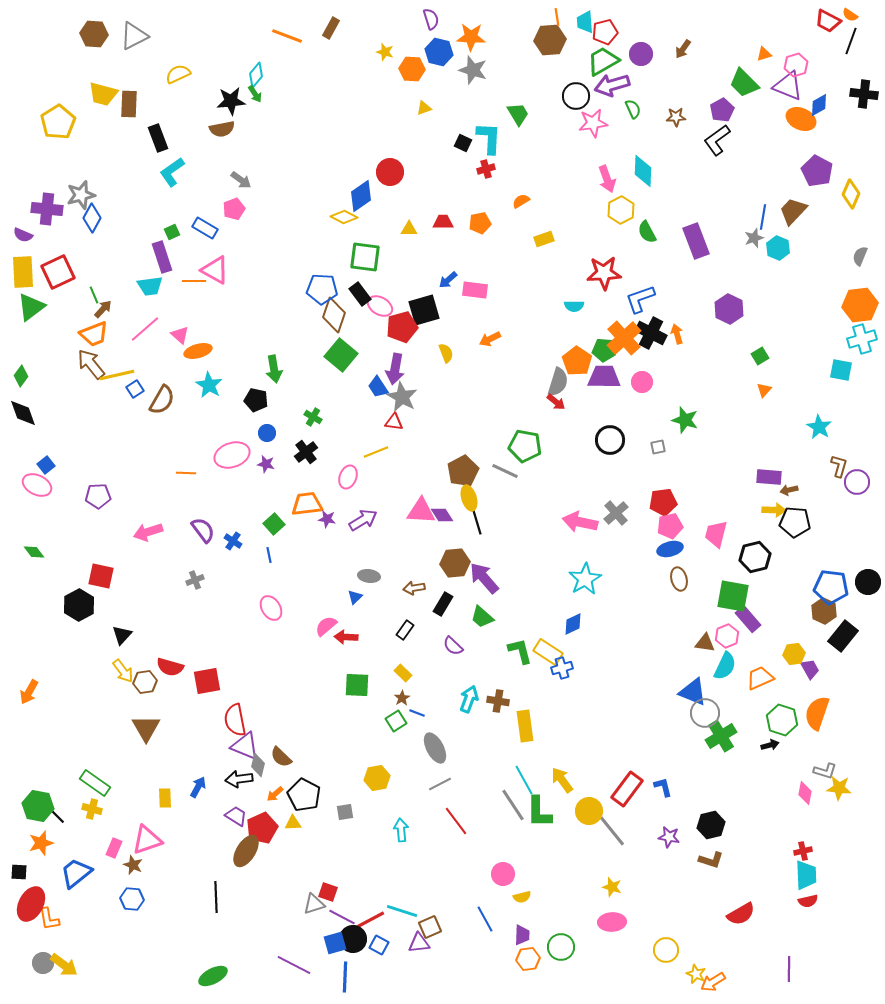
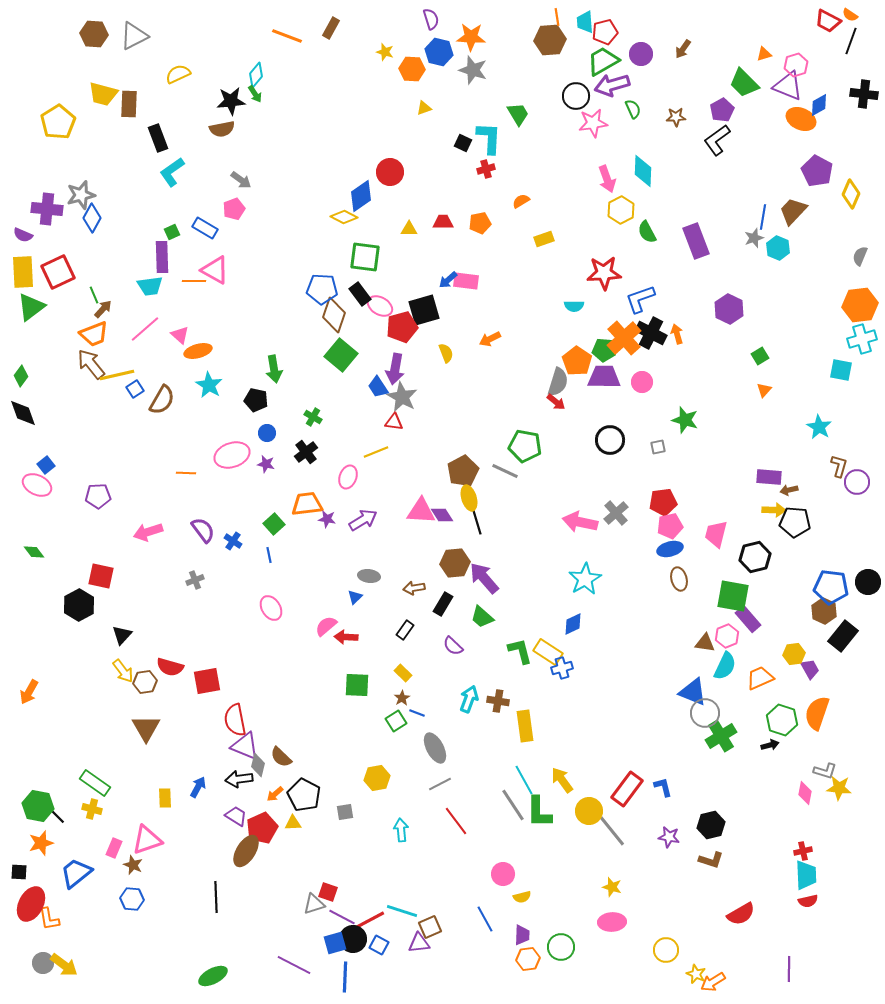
purple rectangle at (162, 257): rotated 16 degrees clockwise
pink rectangle at (475, 290): moved 9 px left, 9 px up
